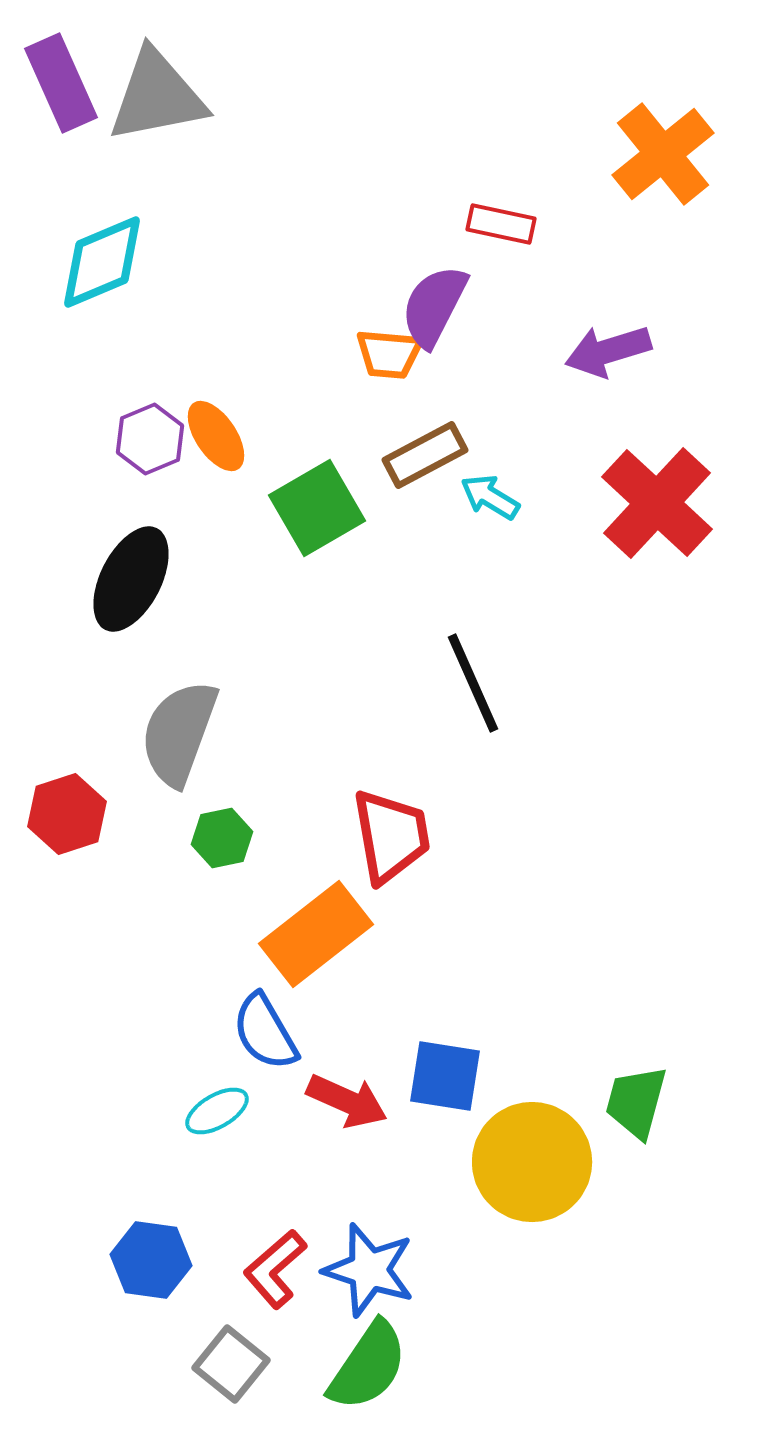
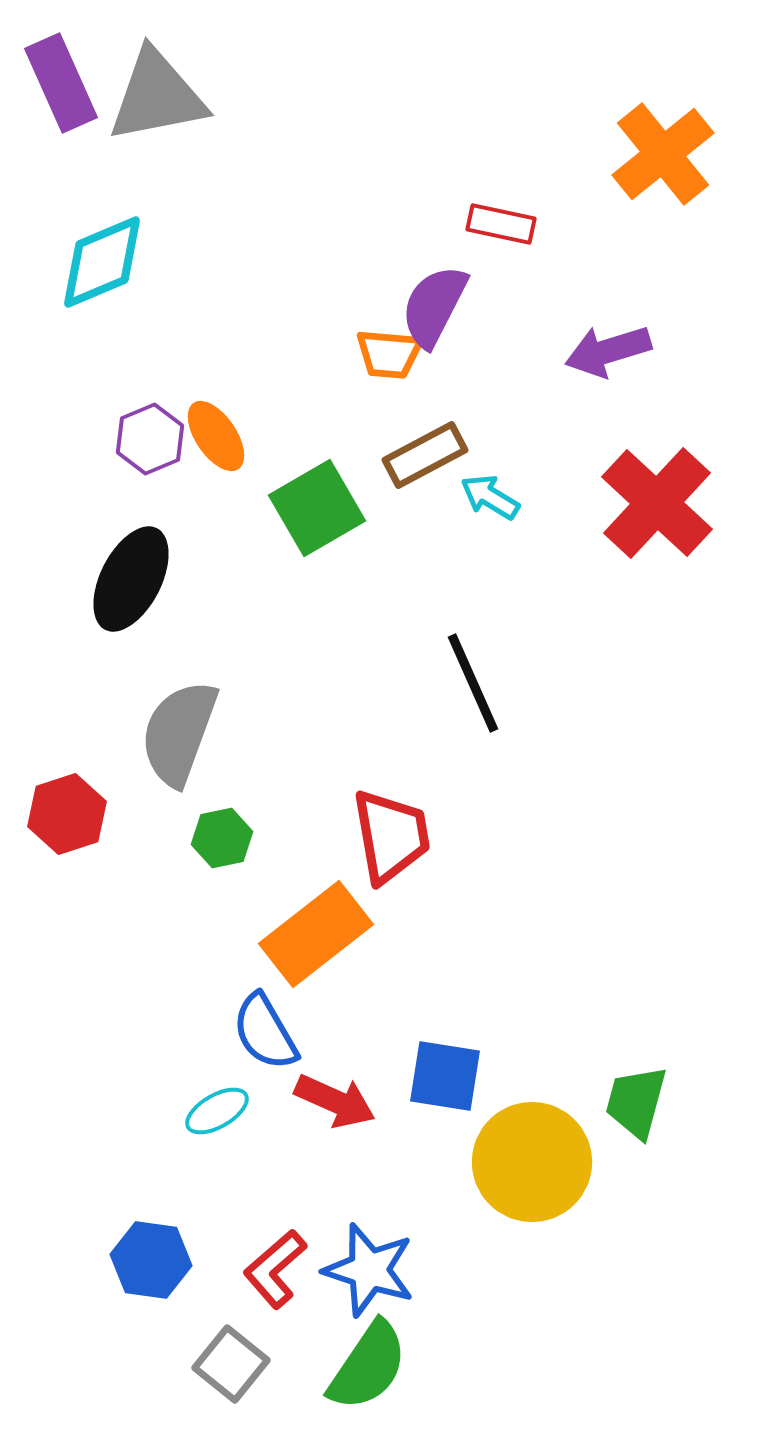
red arrow: moved 12 px left
